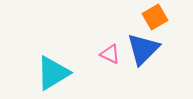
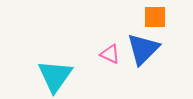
orange square: rotated 30 degrees clockwise
cyan triangle: moved 2 px right, 3 px down; rotated 24 degrees counterclockwise
